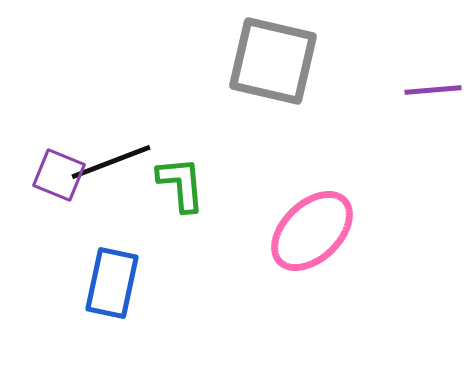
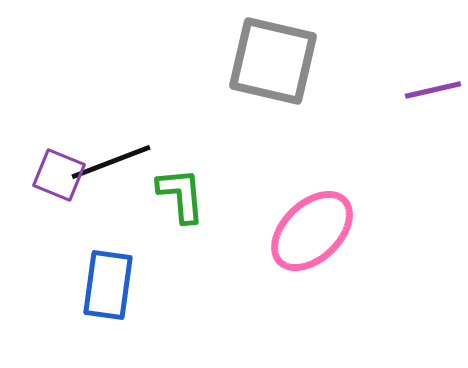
purple line: rotated 8 degrees counterclockwise
green L-shape: moved 11 px down
blue rectangle: moved 4 px left, 2 px down; rotated 4 degrees counterclockwise
